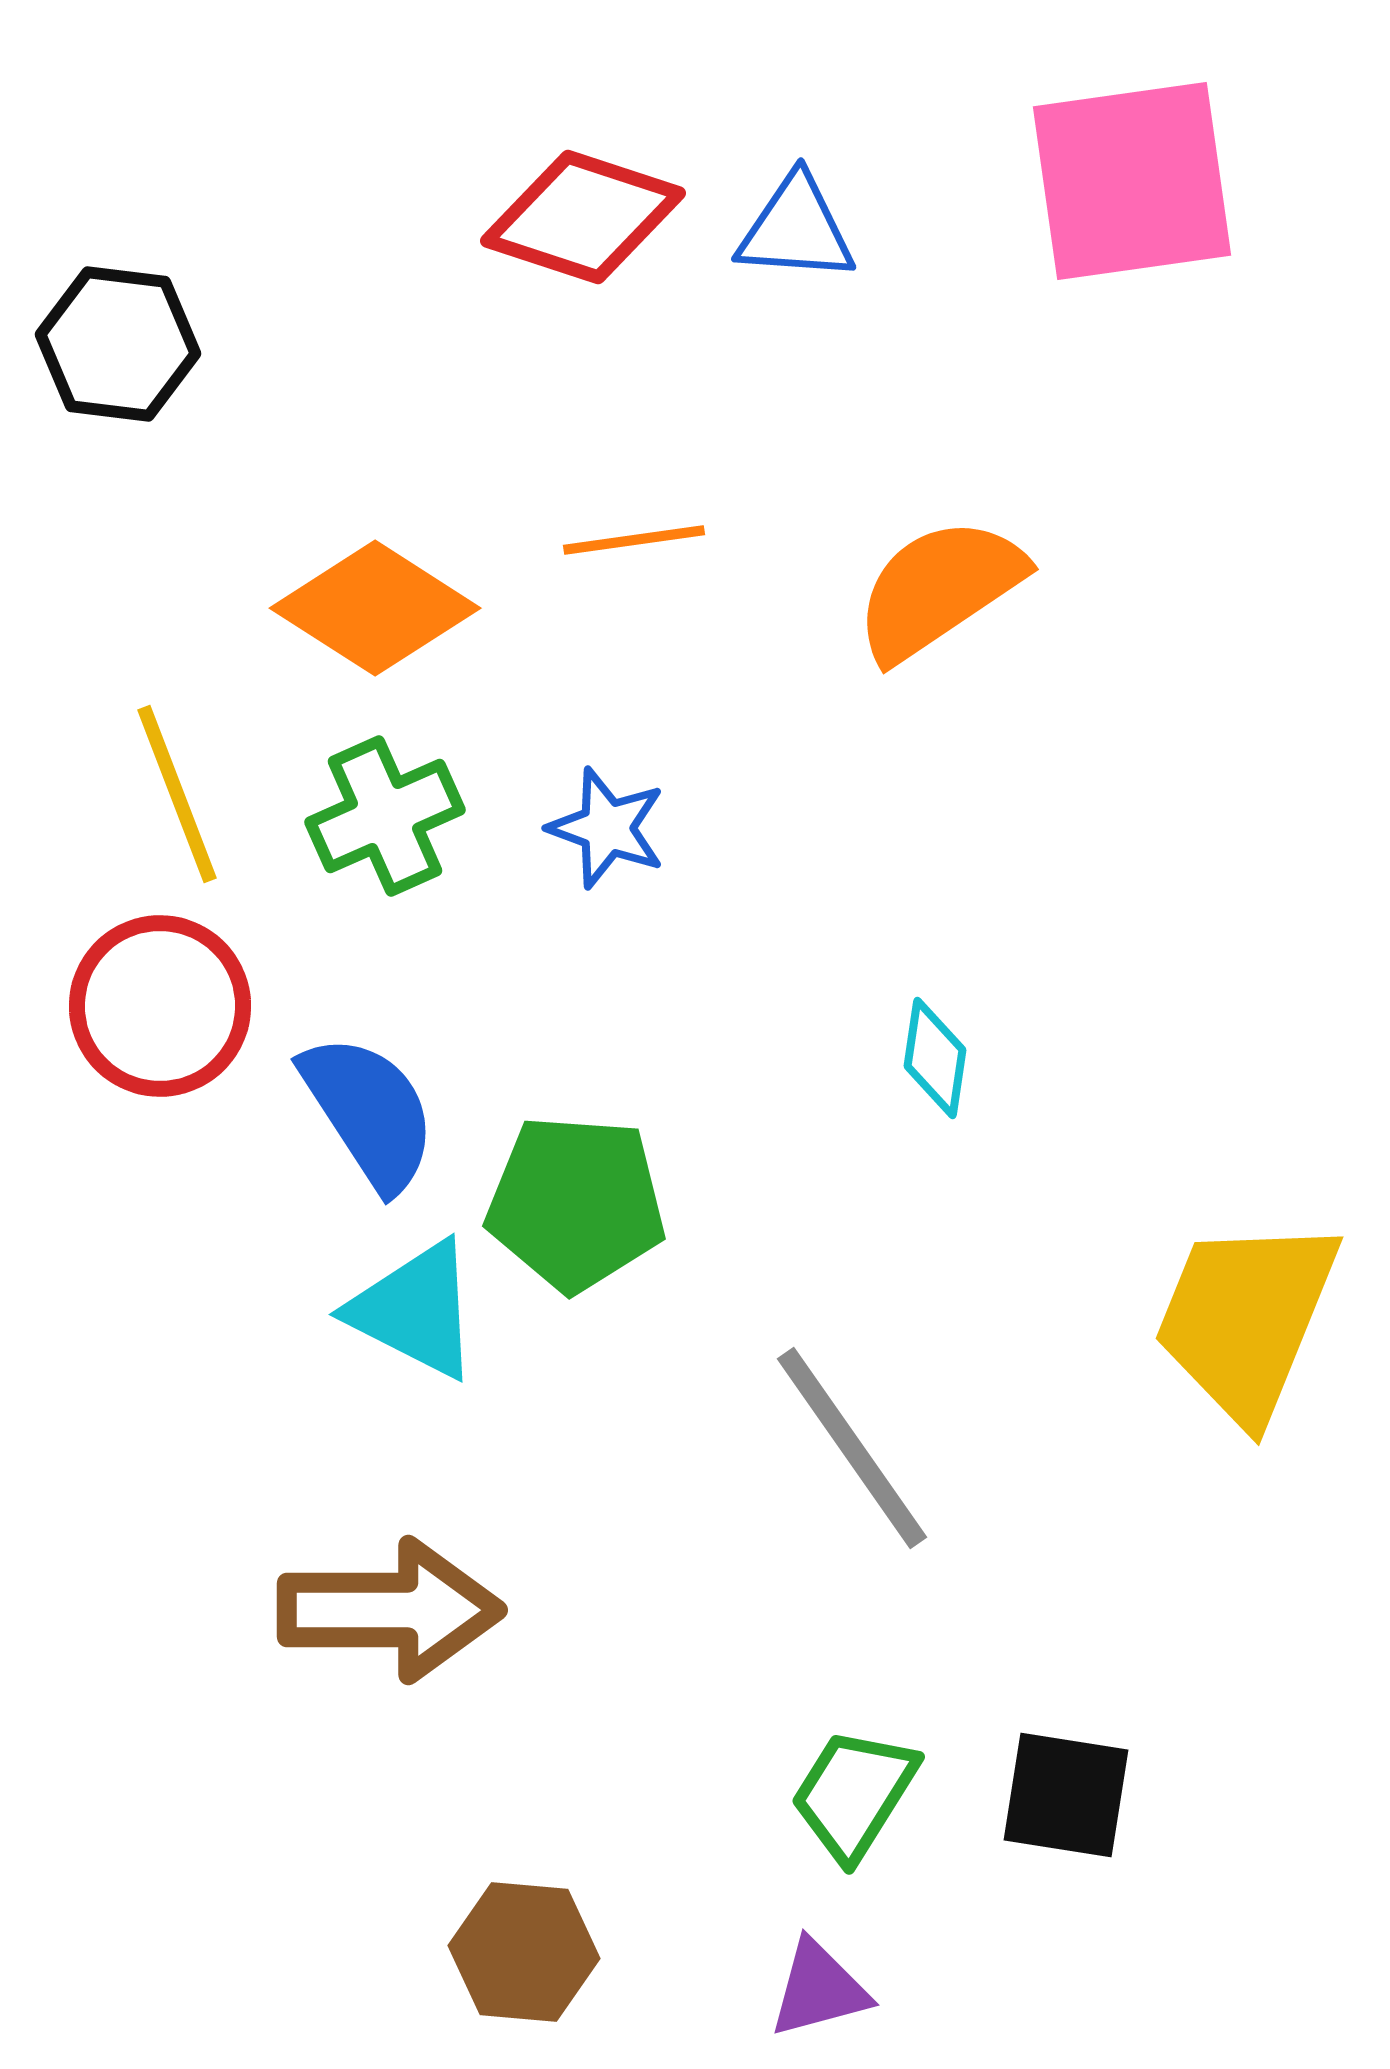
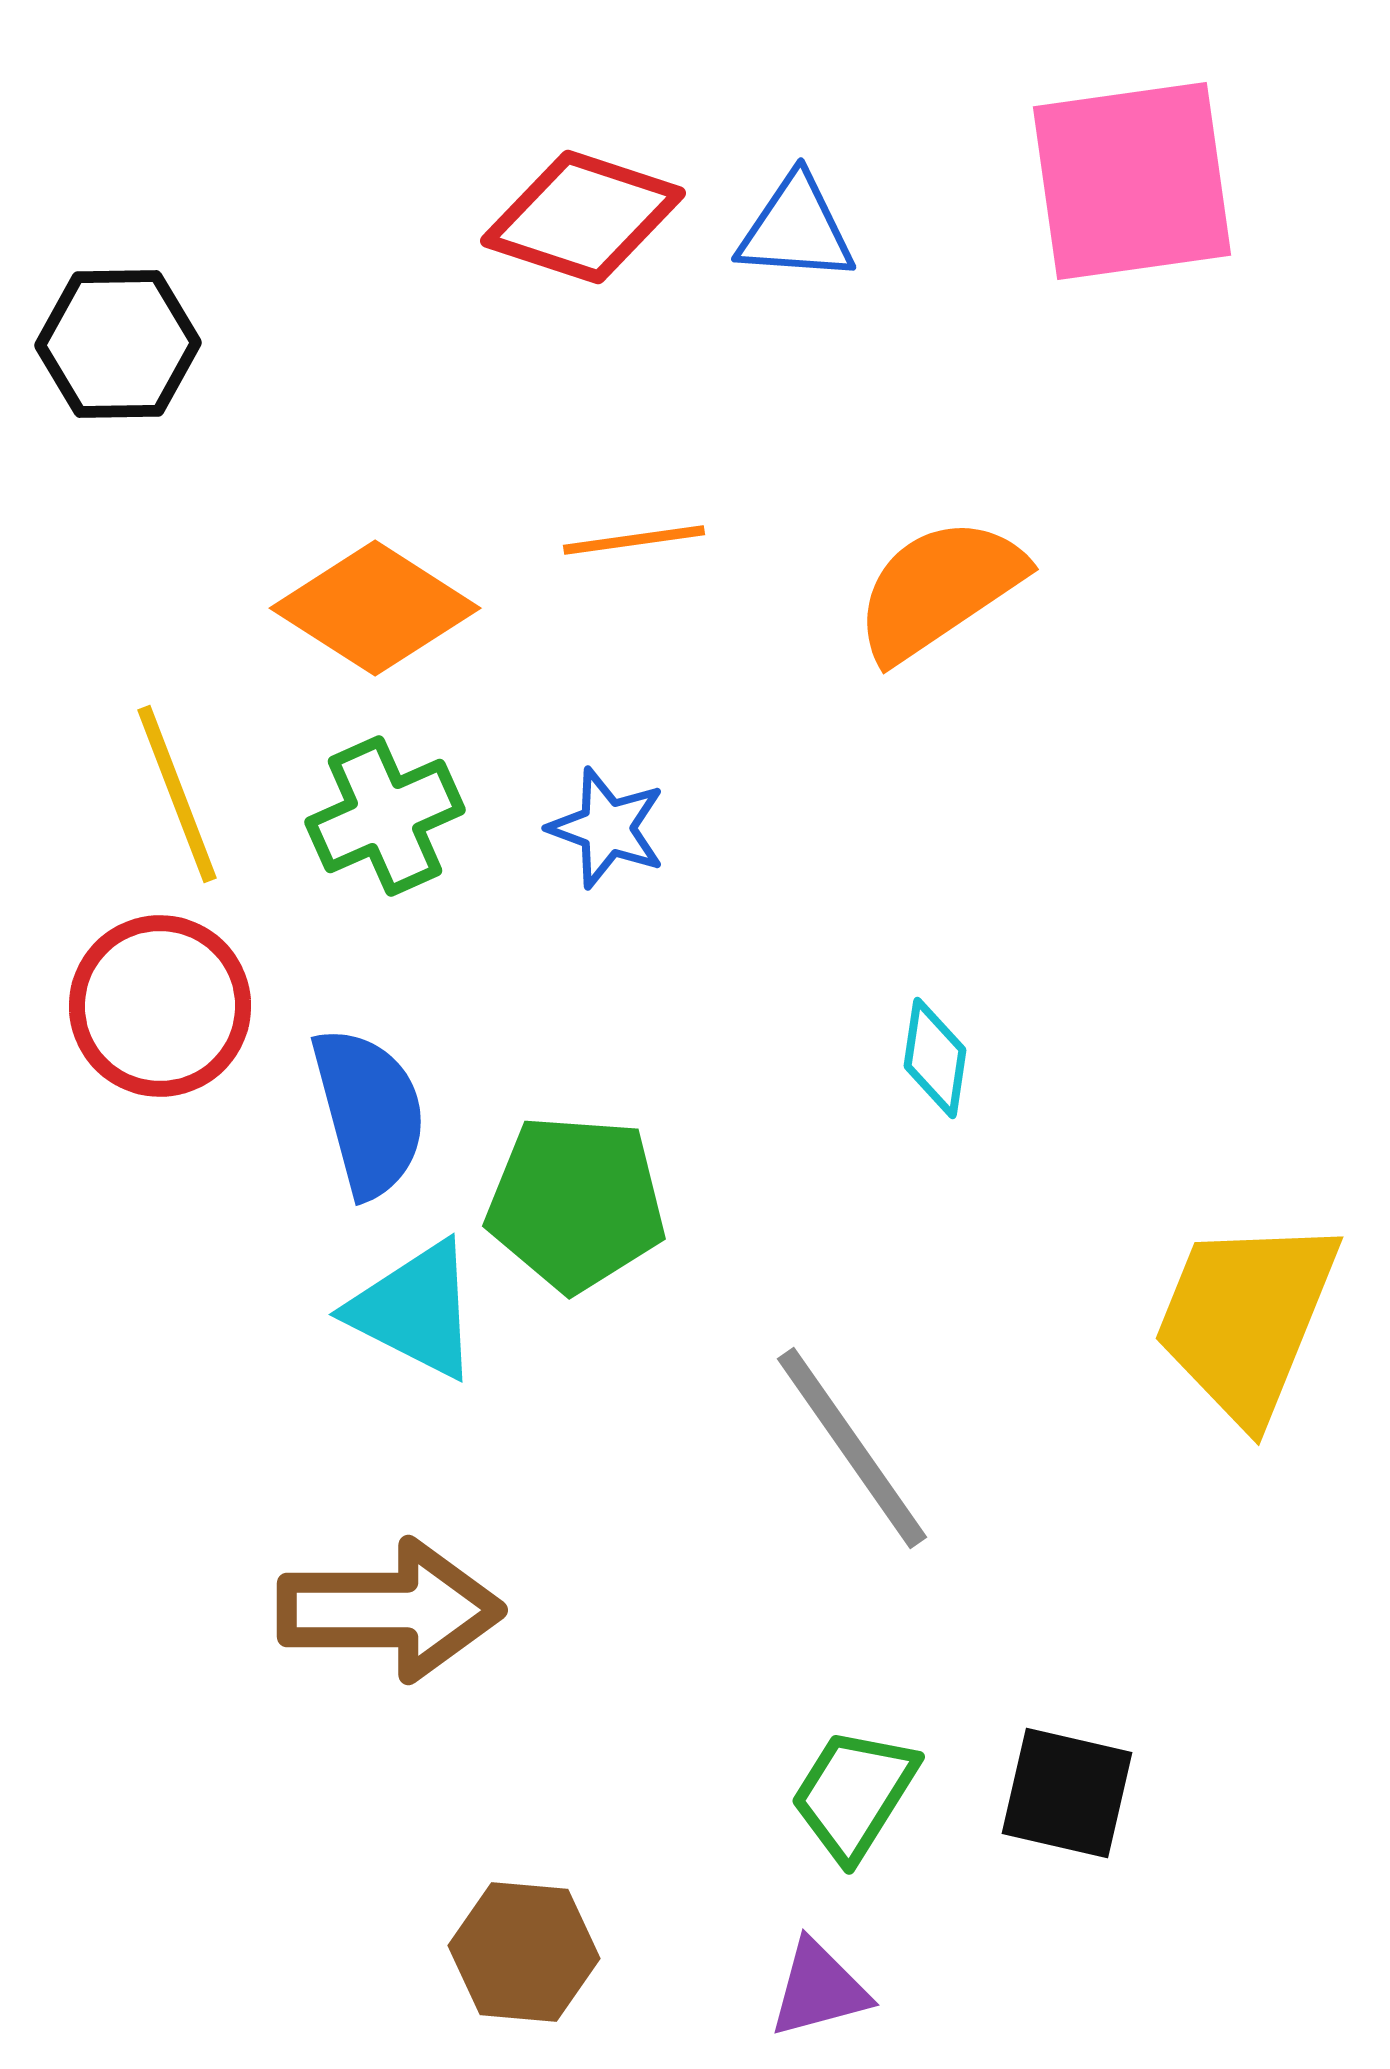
black hexagon: rotated 8 degrees counterclockwise
blue semicircle: rotated 18 degrees clockwise
black square: moved 1 px right, 2 px up; rotated 4 degrees clockwise
